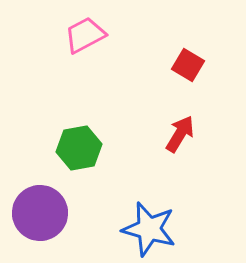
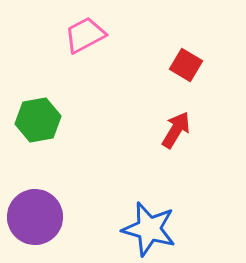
red square: moved 2 px left
red arrow: moved 4 px left, 4 px up
green hexagon: moved 41 px left, 28 px up
purple circle: moved 5 px left, 4 px down
